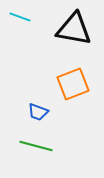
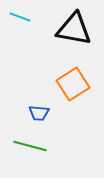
orange square: rotated 12 degrees counterclockwise
blue trapezoid: moved 1 px right, 1 px down; rotated 15 degrees counterclockwise
green line: moved 6 px left
